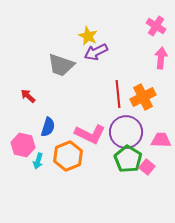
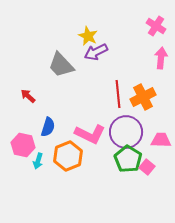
gray trapezoid: rotated 28 degrees clockwise
